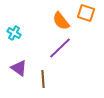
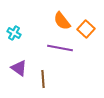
orange square: moved 16 px down; rotated 24 degrees clockwise
orange semicircle: moved 1 px right
purple line: rotated 55 degrees clockwise
